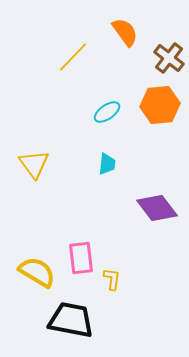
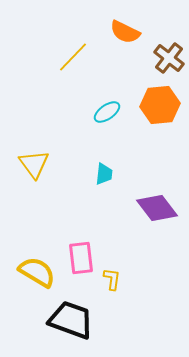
orange semicircle: rotated 152 degrees clockwise
cyan trapezoid: moved 3 px left, 10 px down
black trapezoid: rotated 9 degrees clockwise
